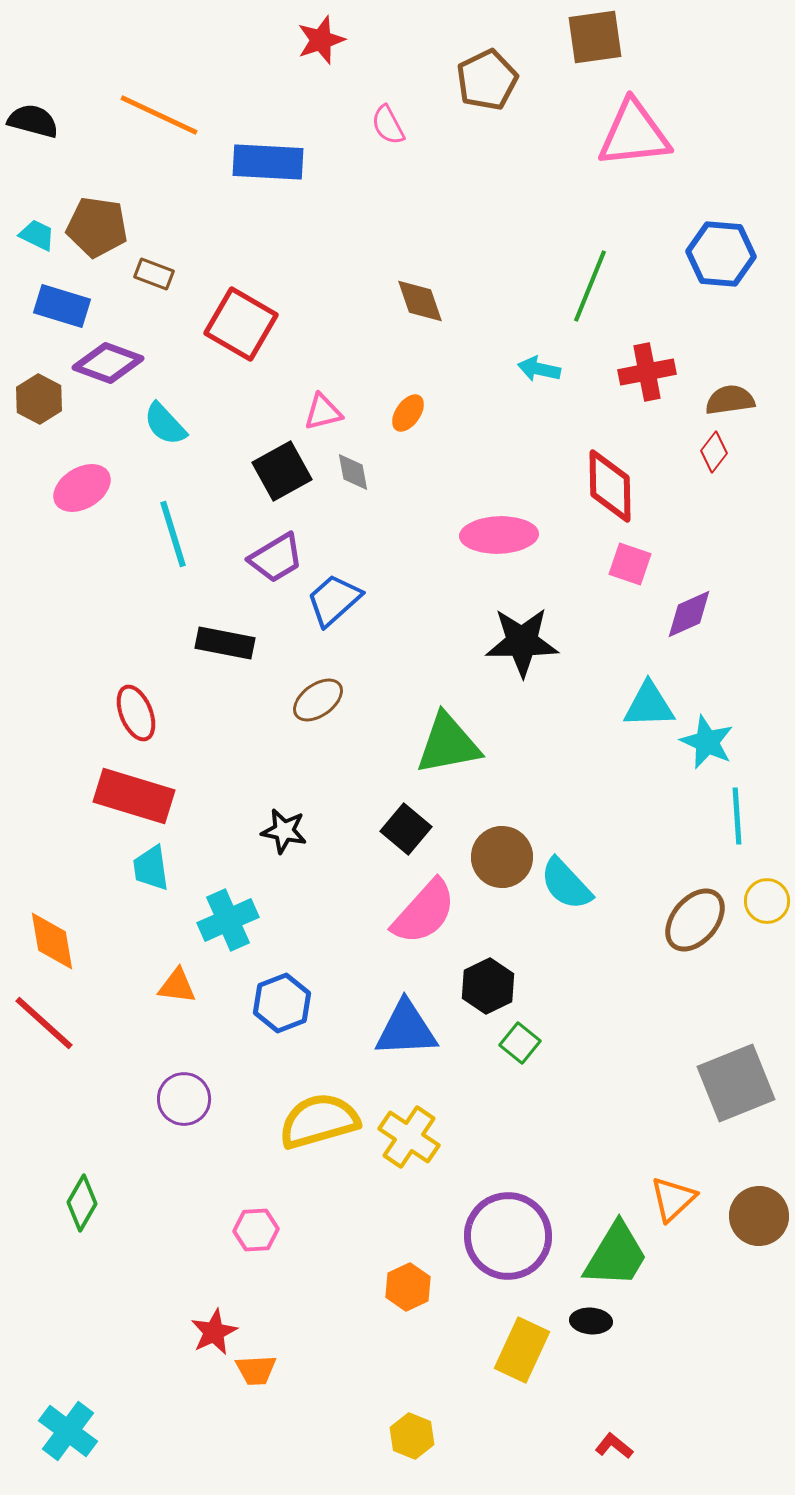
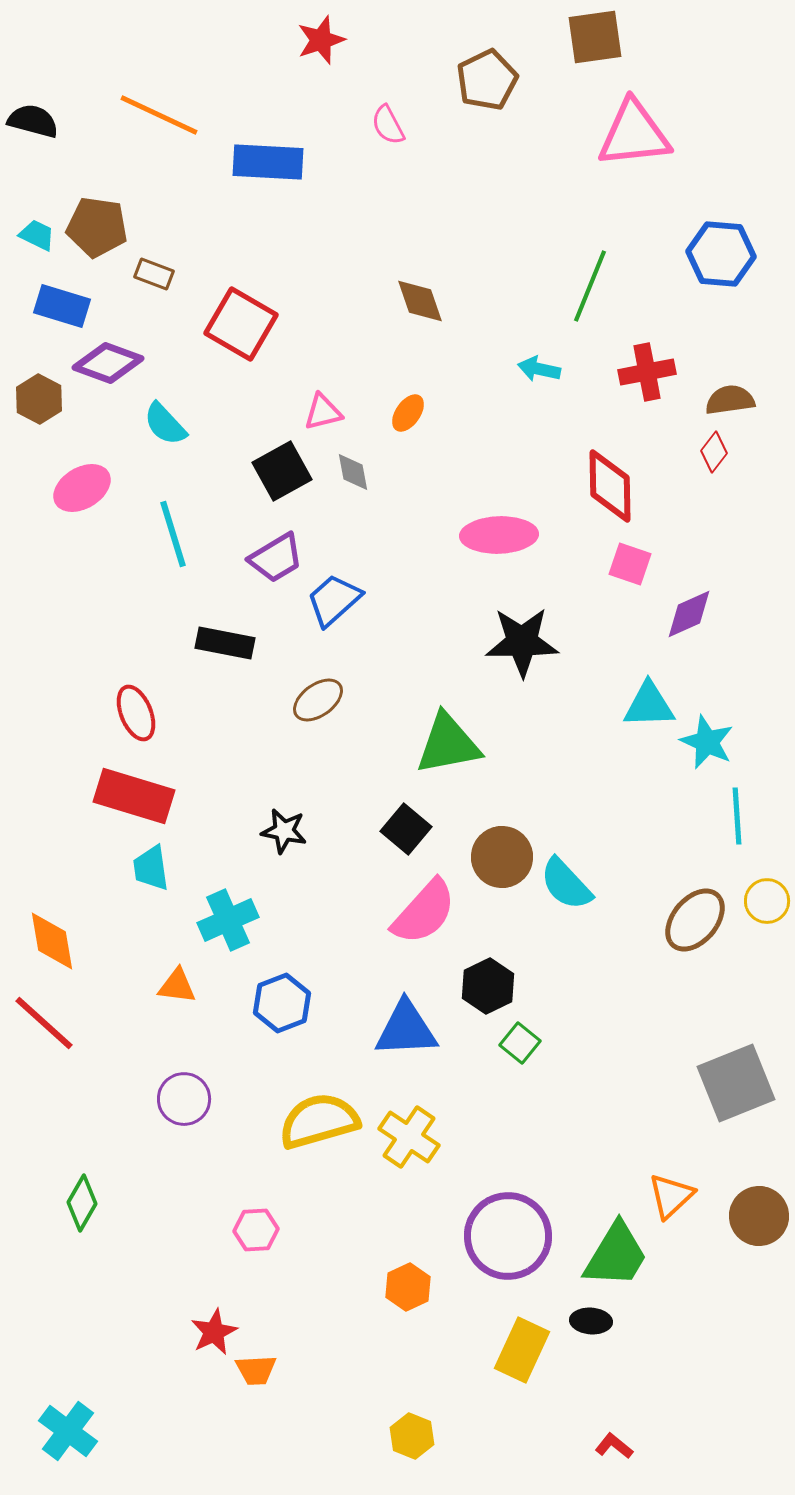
orange triangle at (673, 1199): moved 2 px left, 3 px up
